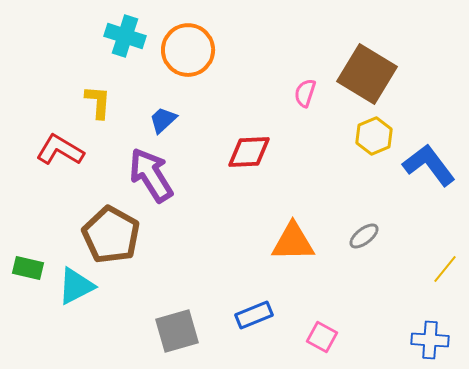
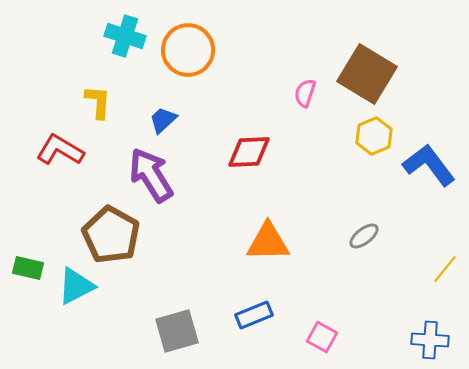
orange triangle: moved 25 px left
